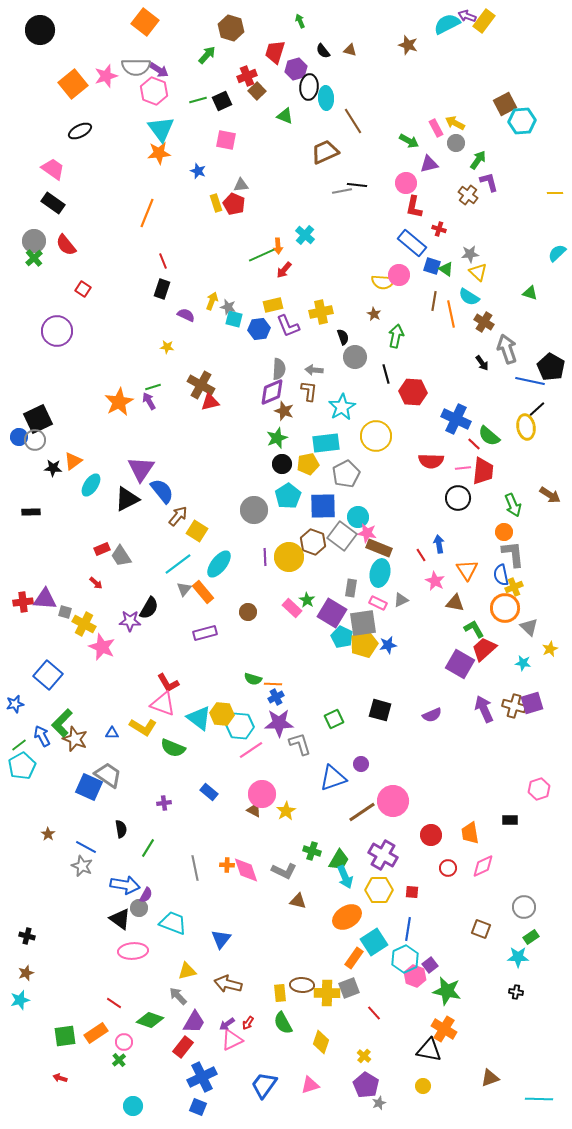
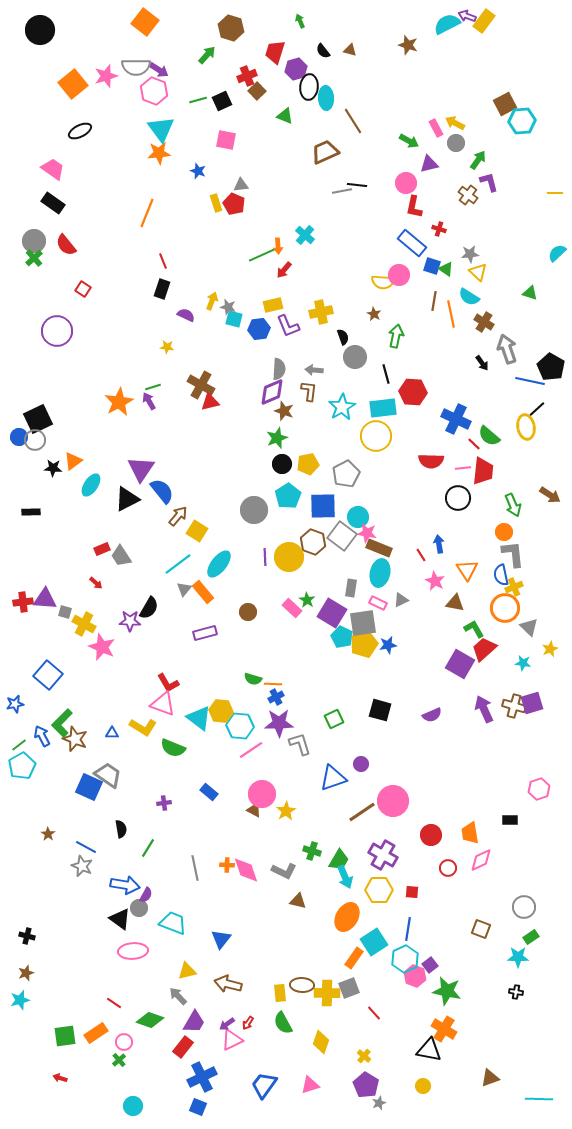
cyan rectangle at (326, 443): moved 57 px right, 35 px up
yellow hexagon at (222, 714): moved 1 px left, 3 px up
pink diamond at (483, 866): moved 2 px left, 6 px up
orange ellipse at (347, 917): rotated 28 degrees counterclockwise
